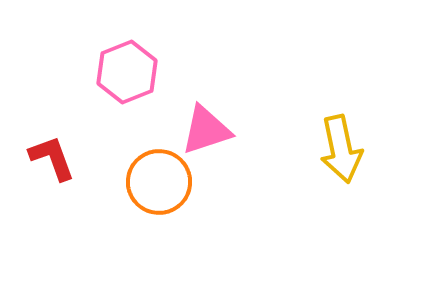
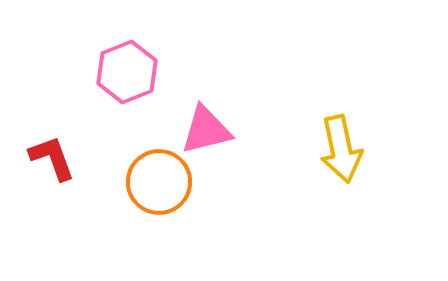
pink triangle: rotated 4 degrees clockwise
